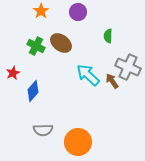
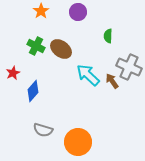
brown ellipse: moved 6 px down
gray cross: moved 1 px right
gray semicircle: rotated 18 degrees clockwise
